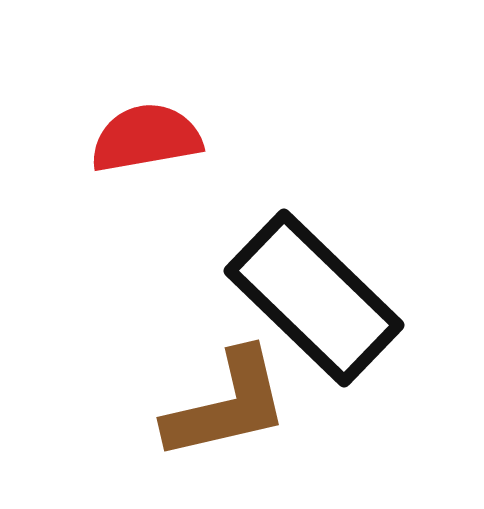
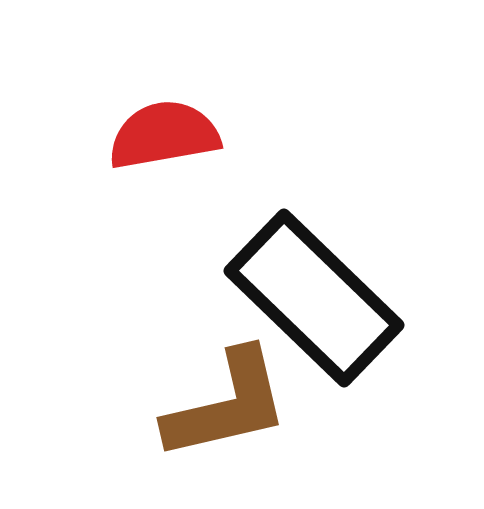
red semicircle: moved 18 px right, 3 px up
